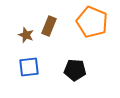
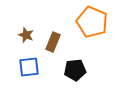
brown rectangle: moved 4 px right, 16 px down
black pentagon: rotated 10 degrees counterclockwise
